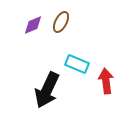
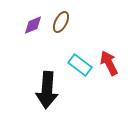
cyan rectangle: moved 3 px right, 1 px down; rotated 15 degrees clockwise
red arrow: moved 3 px right, 18 px up; rotated 20 degrees counterclockwise
black arrow: rotated 21 degrees counterclockwise
